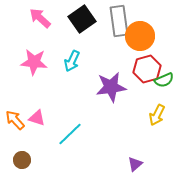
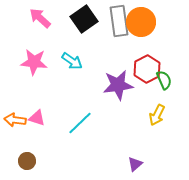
black square: moved 2 px right
orange circle: moved 1 px right, 14 px up
cyan arrow: rotated 80 degrees counterclockwise
red hexagon: rotated 12 degrees counterclockwise
green semicircle: rotated 90 degrees counterclockwise
purple star: moved 7 px right, 2 px up
orange arrow: rotated 40 degrees counterclockwise
cyan line: moved 10 px right, 11 px up
brown circle: moved 5 px right, 1 px down
